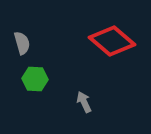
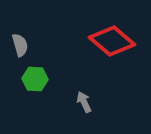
gray semicircle: moved 2 px left, 2 px down
